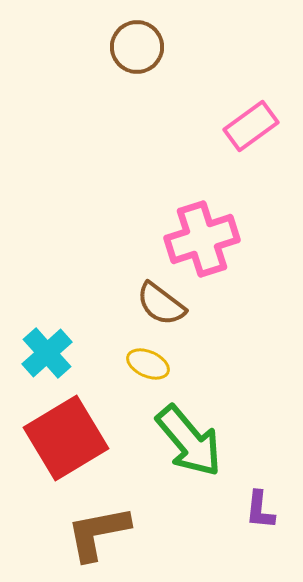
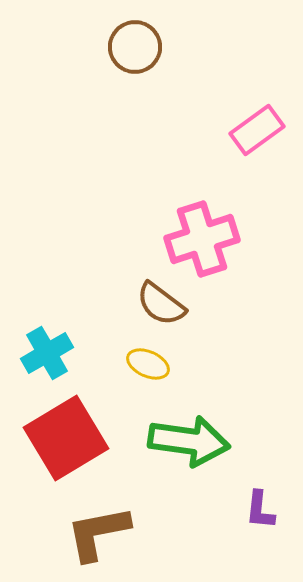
brown circle: moved 2 px left
pink rectangle: moved 6 px right, 4 px down
cyan cross: rotated 12 degrees clockwise
green arrow: rotated 42 degrees counterclockwise
